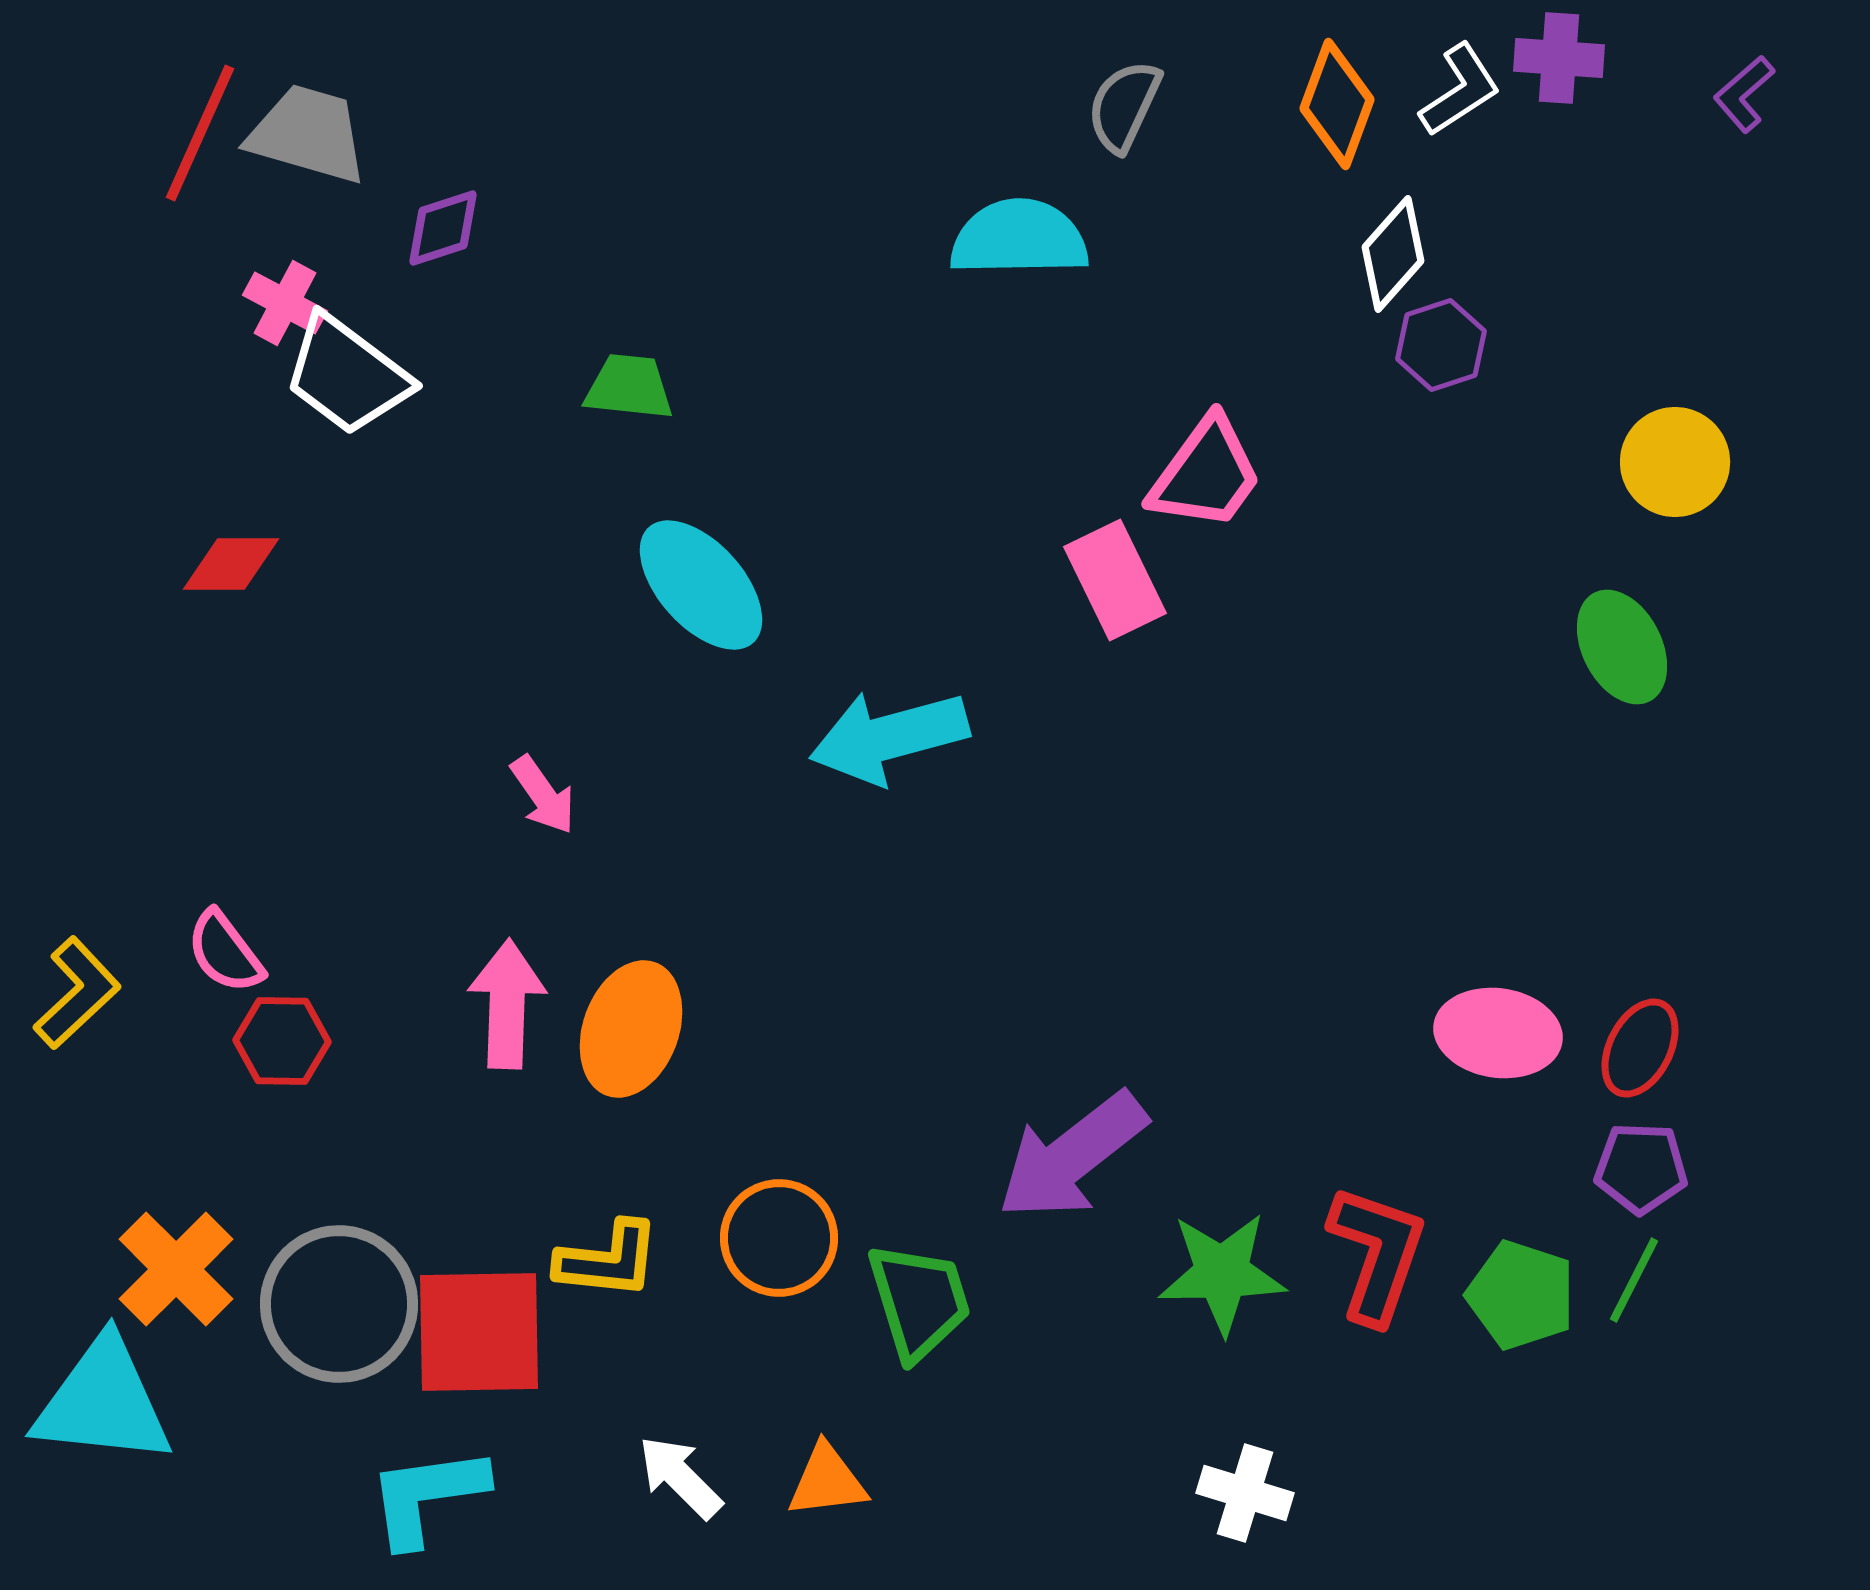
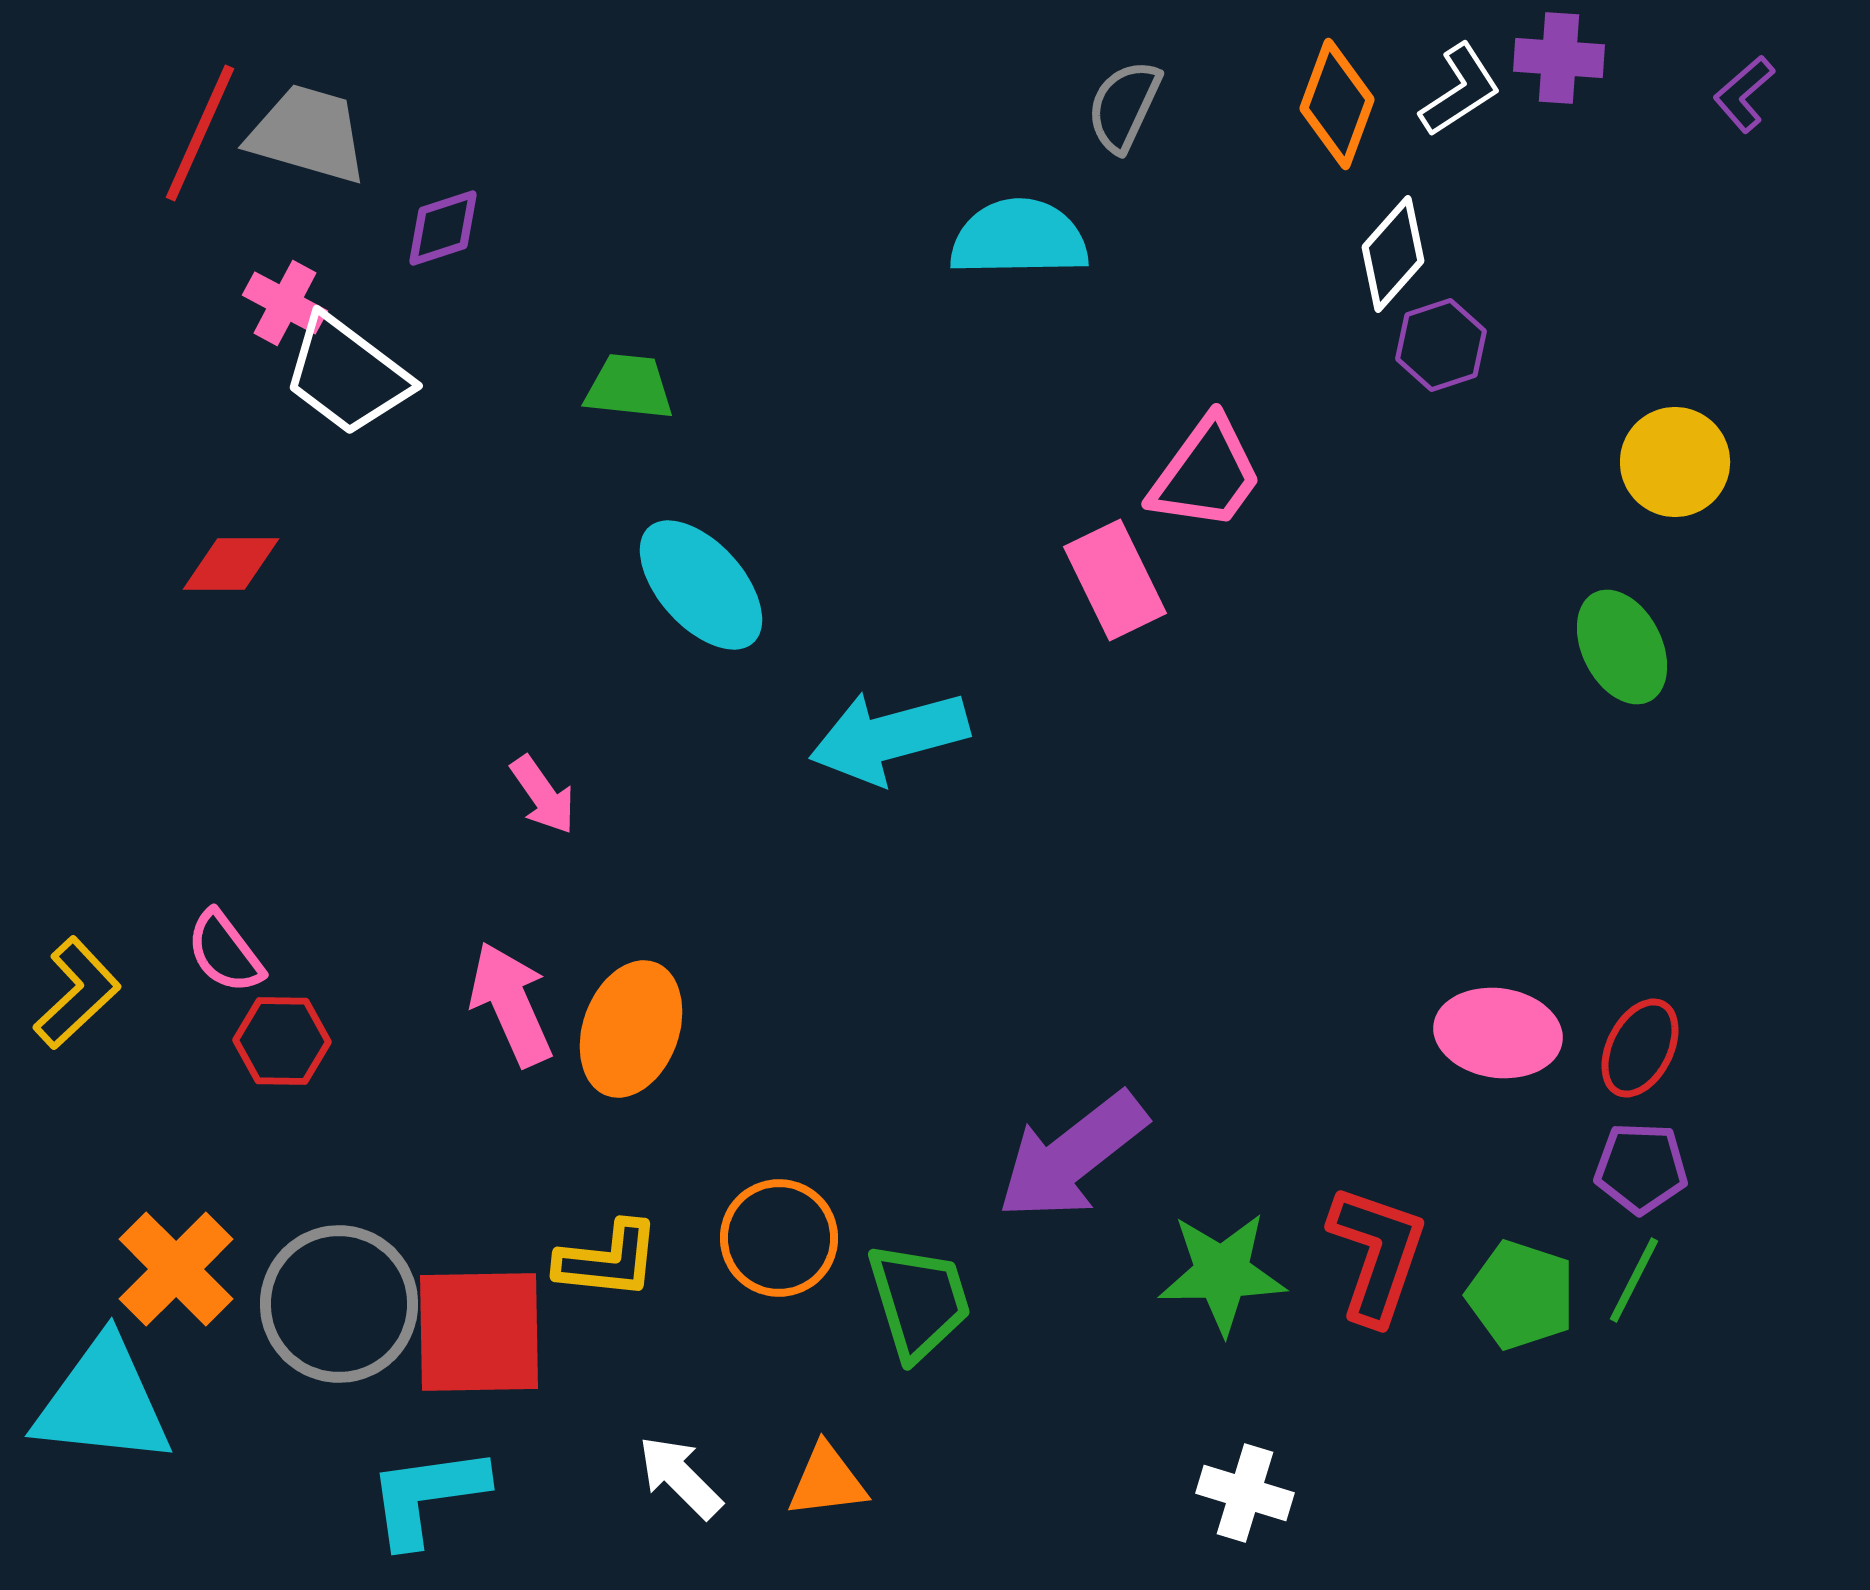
pink arrow at (507, 1004): moved 4 px right; rotated 26 degrees counterclockwise
